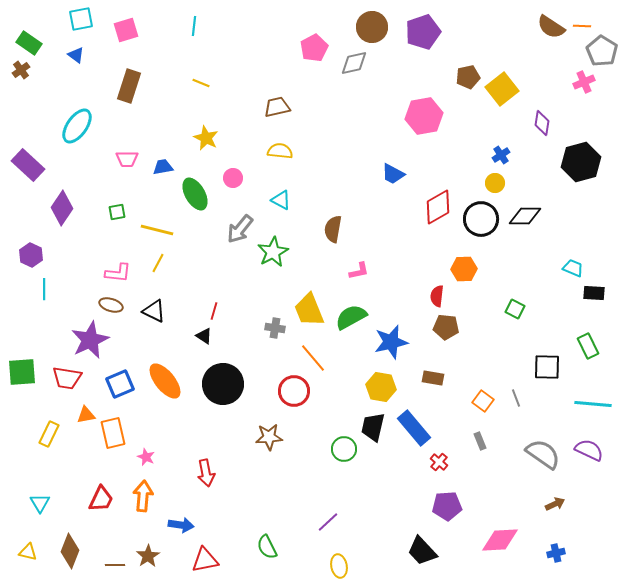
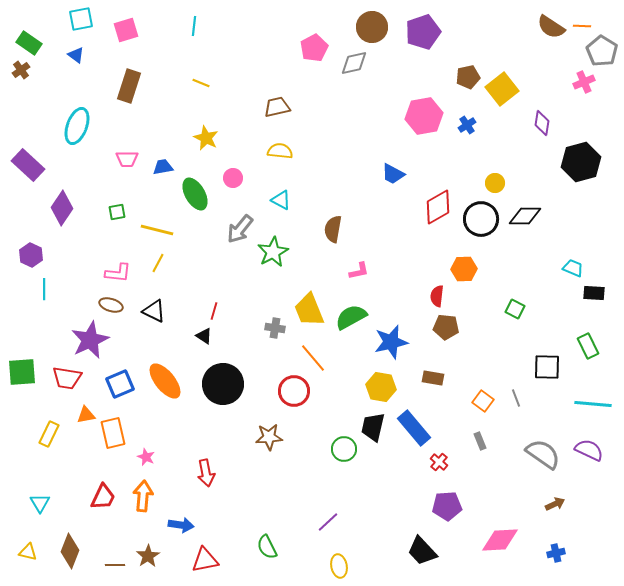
cyan ellipse at (77, 126): rotated 15 degrees counterclockwise
blue cross at (501, 155): moved 34 px left, 30 px up
red trapezoid at (101, 499): moved 2 px right, 2 px up
